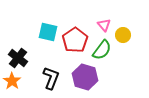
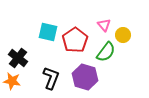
green semicircle: moved 4 px right, 2 px down
orange star: rotated 24 degrees counterclockwise
